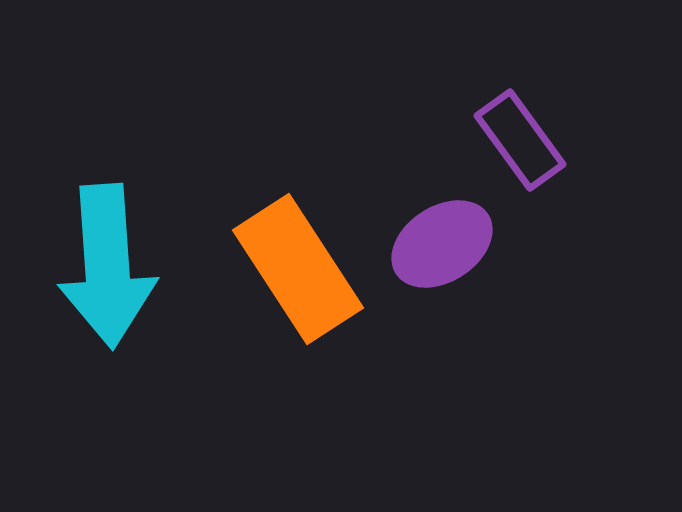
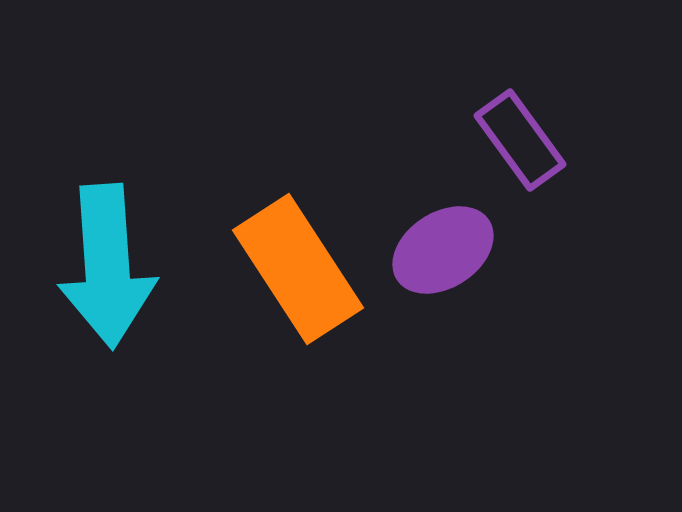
purple ellipse: moved 1 px right, 6 px down
